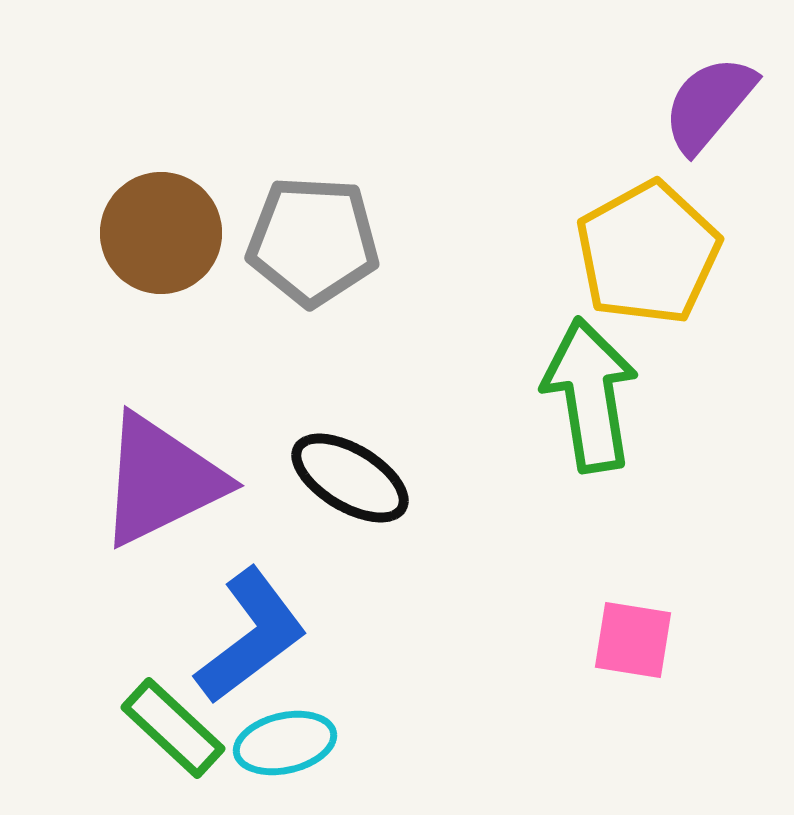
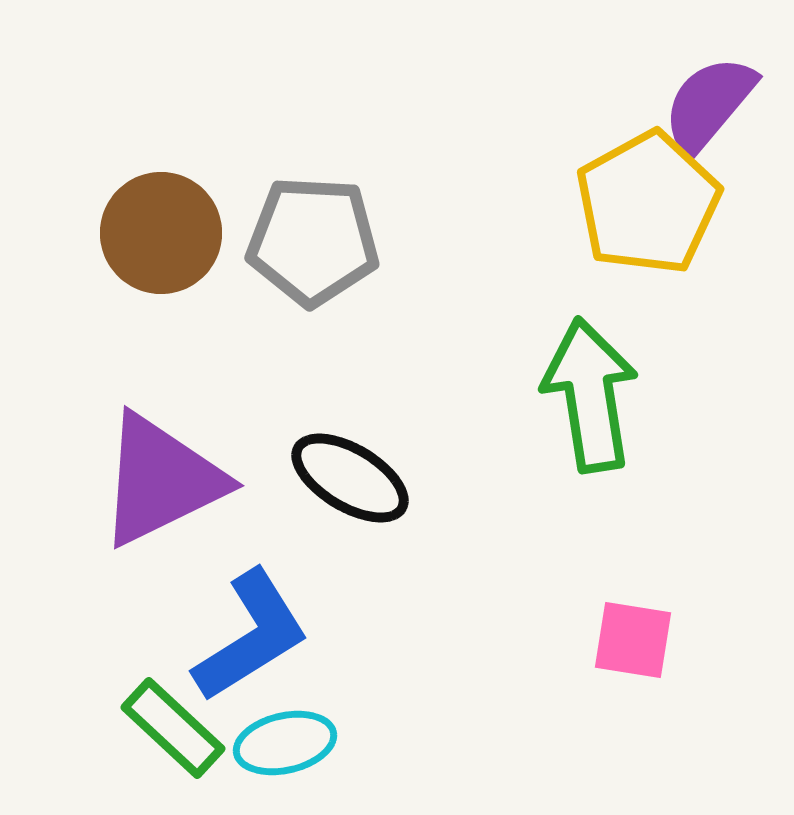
yellow pentagon: moved 50 px up
blue L-shape: rotated 5 degrees clockwise
